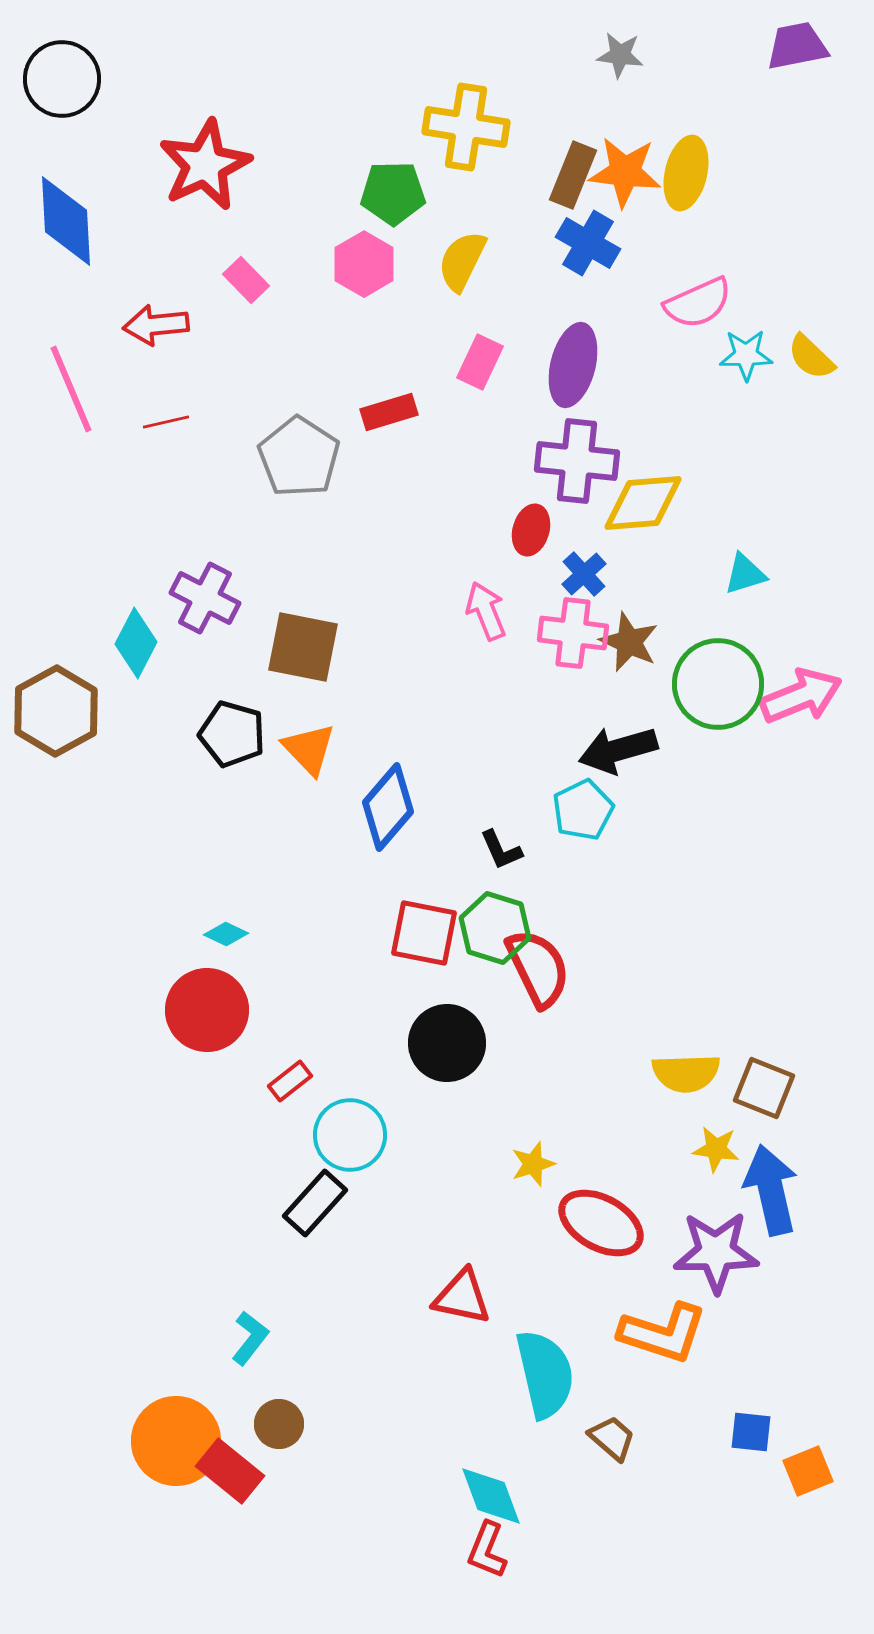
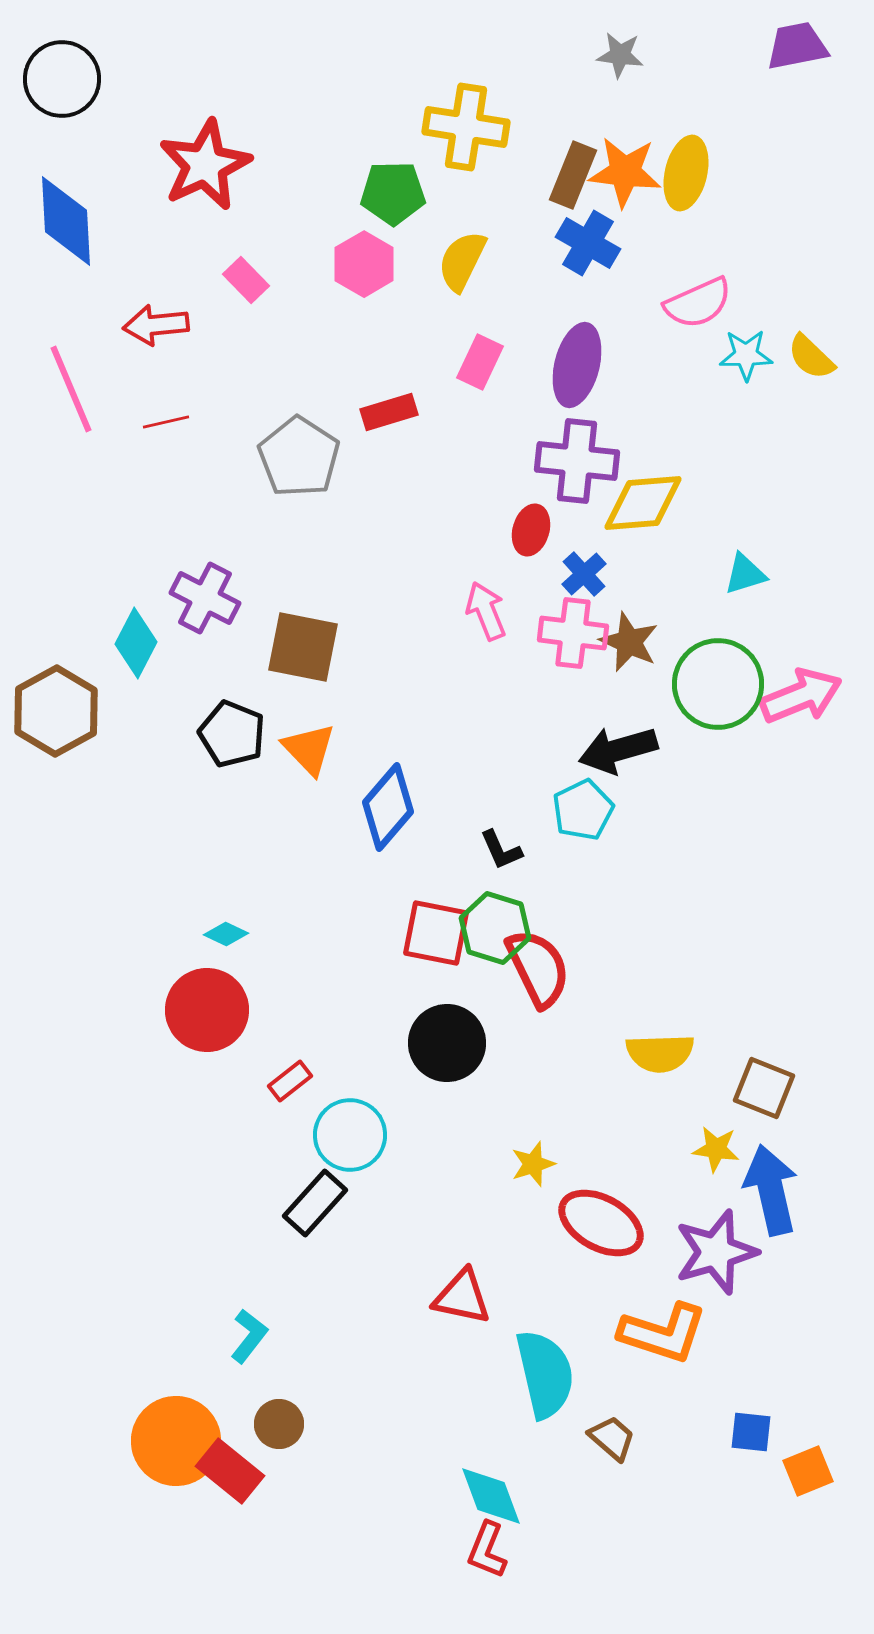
purple ellipse at (573, 365): moved 4 px right
black pentagon at (232, 734): rotated 6 degrees clockwise
red square at (424, 933): moved 12 px right
yellow semicircle at (686, 1073): moved 26 px left, 20 px up
purple star at (716, 1252): rotated 16 degrees counterclockwise
cyan L-shape at (250, 1338): moved 1 px left, 2 px up
